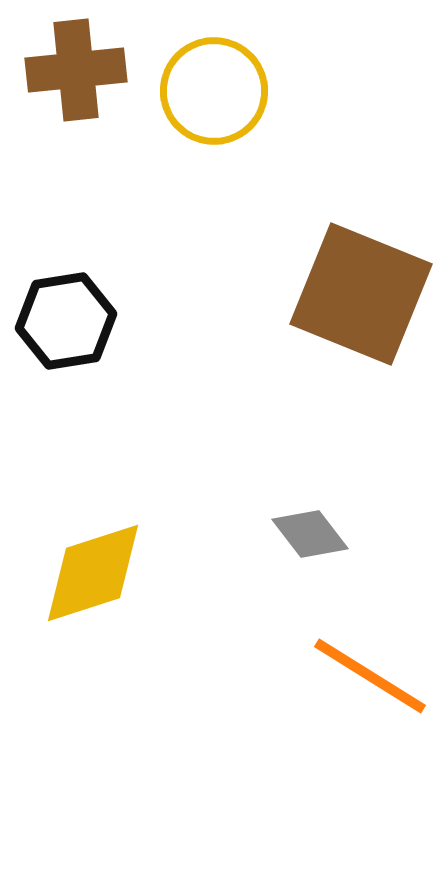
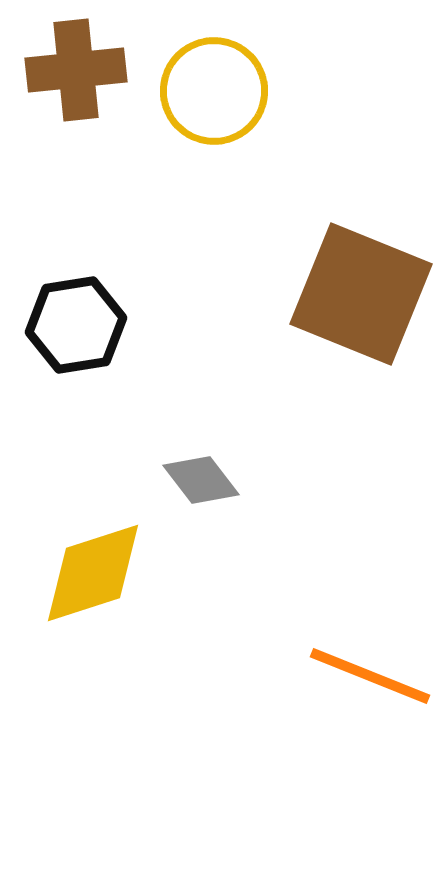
black hexagon: moved 10 px right, 4 px down
gray diamond: moved 109 px left, 54 px up
orange line: rotated 10 degrees counterclockwise
